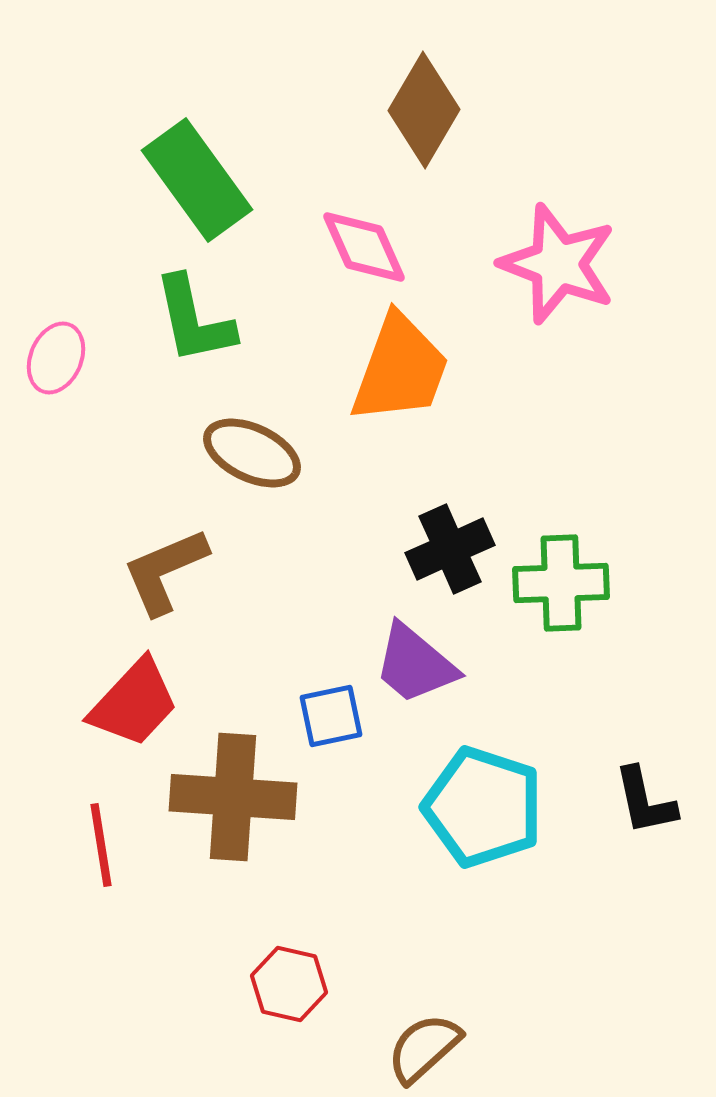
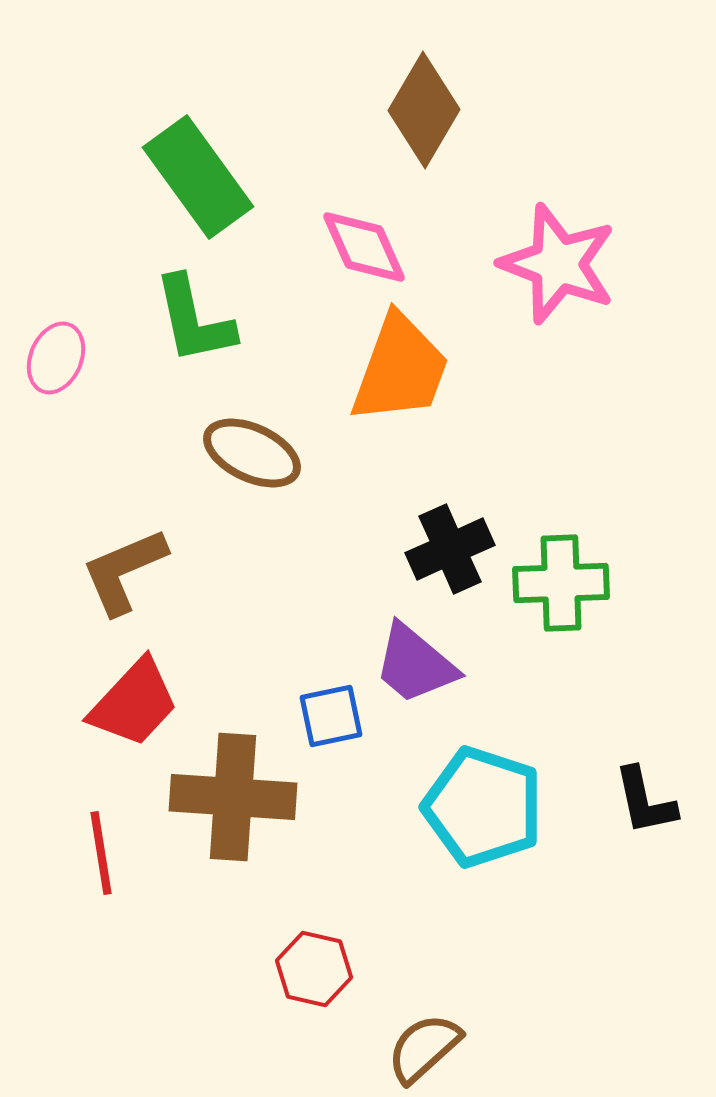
green rectangle: moved 1 px right, 3 px up
brown L-shape: moved 41 px left
red line: moved 8 px down
red hexagon: moved 25 px right, 15 px up
